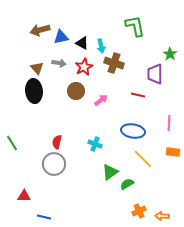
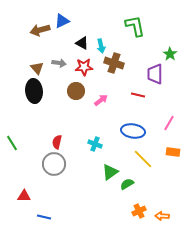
blue triangle: moved 1 px right, 16 px up; rotated 14 degrees counterclockwise
red star: rotated 24 degrees clockwise
pink line: rotated 28 degrees clockwise
